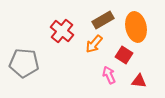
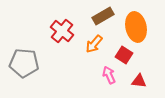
brown rectangle: moved 4 px up
